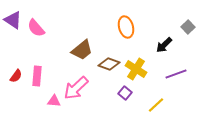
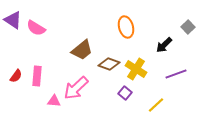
pink semicircle: rotated 18 degrees counterclockwise
